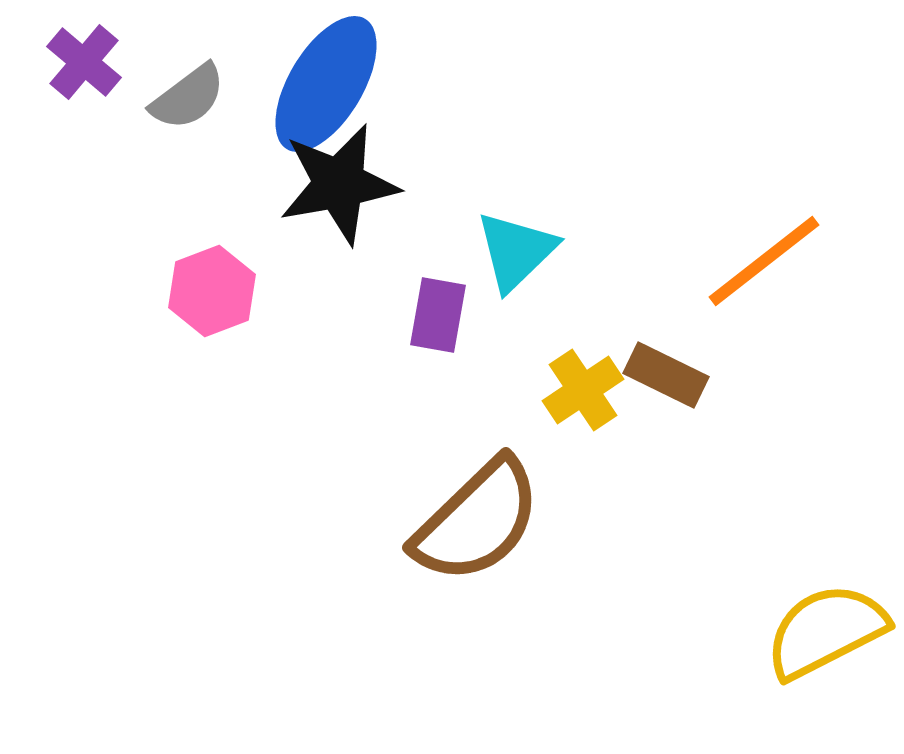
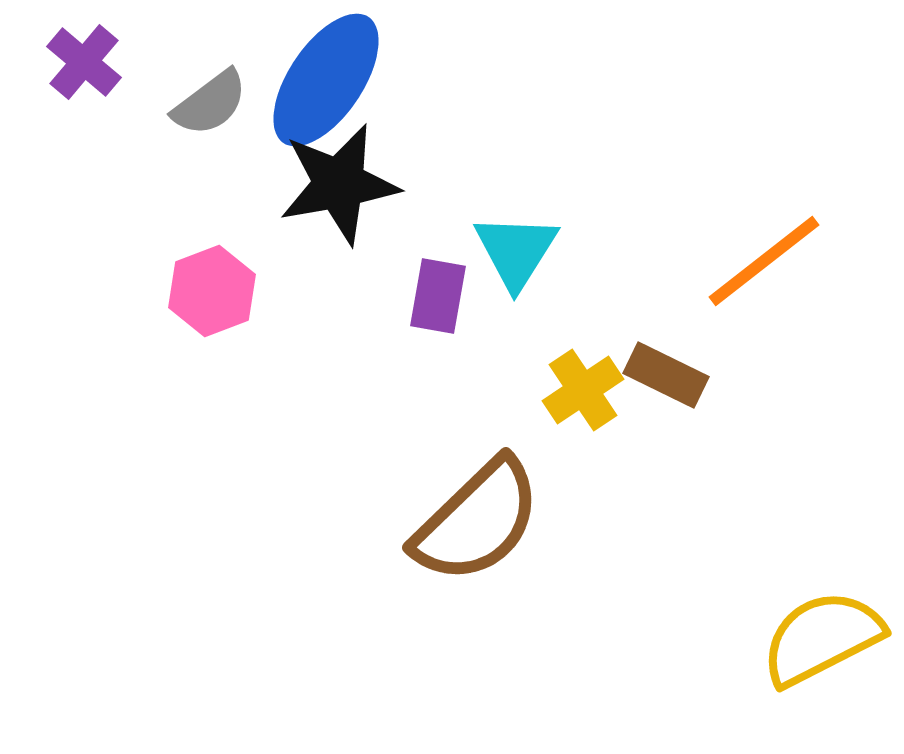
blue ellipse: moved 4 px up; rotated 3 degrees clockwise
gray semicircle: moved 22 px right, 6 px down
cyan triangle: rotated 14 degrees counterclockwise
purple rectangle: moved 19 px up
yellow semicircle: moved 4 px left, 7 px down
